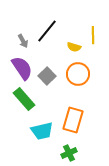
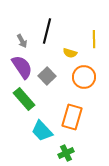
black line: rotated 25 degrees counterclockwise
yellow line: moved 1 px right, 4 px down
gray arrow: moved 1 px left
yellow semicircle: moved 4 px left, 6 px down
purple semicircle: moved 1 px up
orange circle: moved 6 px right, 3 px down
orange rectangle: moved 1 px left, 3 px up
cyan trapezoid: rotated 60 degrees clockwise
green cross: moved 3 px left
